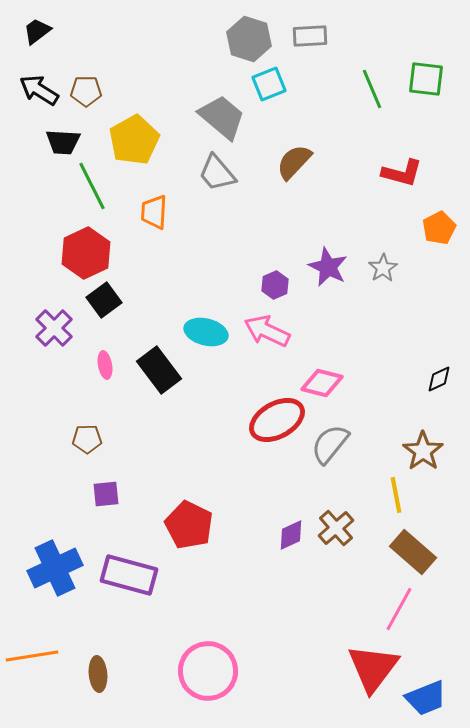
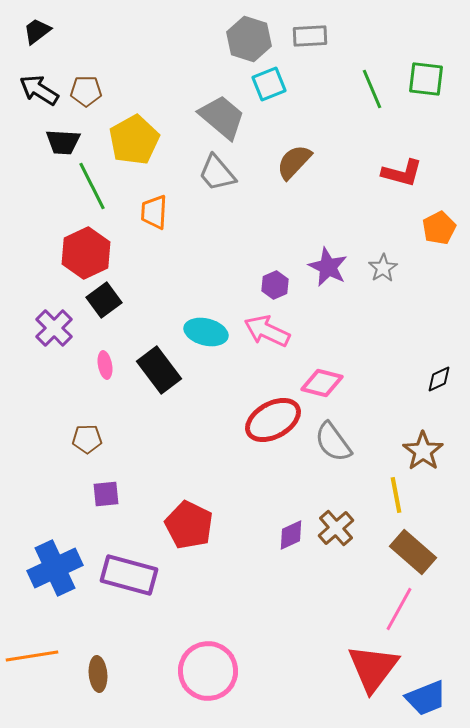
red ellipse at (277, 420): moved 4 px left
gray semicircle at (330, 444): moved 3 px right, 2 px up; rotated 75 degrees counterclockwise
